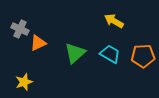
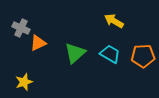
gray cross: moved 1 px right, 1 px up
